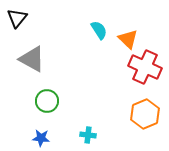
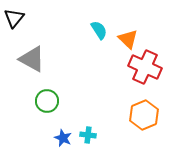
black triangle: moved 3 px left
orange hexagon: moved 1 px left, 1 px down
blue star: moved 22 px right; rotated 18 degrees clockwise
